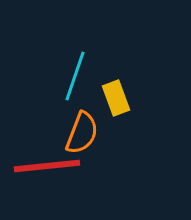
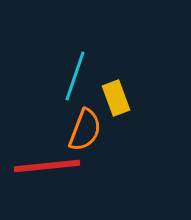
orange semicircle: moved 3 px right, 3 px up
